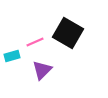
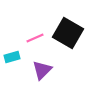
pink line: moved 4 px up
cyan rectangle: moved 1 px down
